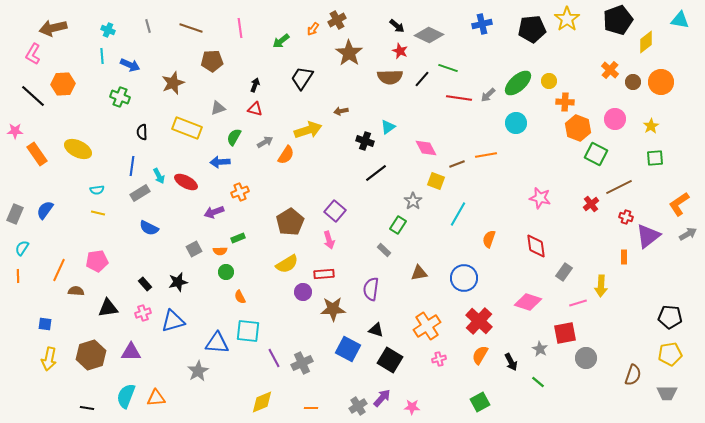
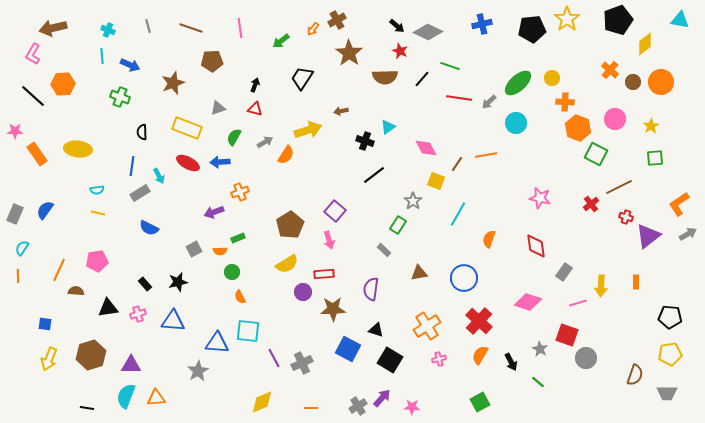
gray diamond at (429, 35): moved 1 px left, 3 px up
yellow diamond at (646, 42): moved 1 px left, 2 px down
green line at (448, 68): moved 2 px right, 2 px up
brown semicircle at (390, 77): moved 5 px left
yellow circle at (549, 81): moved 3 px right, 3 px up
gray arrow at (488, 95): moved 1 px right, 7 px down
yellow ellipse at (78, 149): rotated 20 degrees counterclockwise
brown line at (457, 164): rotated 35 degrees counterclockwise
black line at (376, 173): moved 2 px left, 2 px down
red ellipse at (186, 182): moved 2 px right, 19 px up
brown pentagon at (290, 222): moved 3 px down
orange rectangle at (624, 257): moved 12 px right, 25 px down
green circle at (226, 272): moved 6 px right
pink cross at (143, 313): moved 5 px left, 1 px down
blue triangle at (173, 321): rotated 20 degrees clockwise
red square at (565, 333): moved 2 px right, 2 px down; rotated 30 degrees clockwise
purple triangle at (131, 352): moved 13 px down
yellow arrow at (49, 359): rotated 10 degrees clockwise
brown semicircle at (633, 375): moved 2 px right
